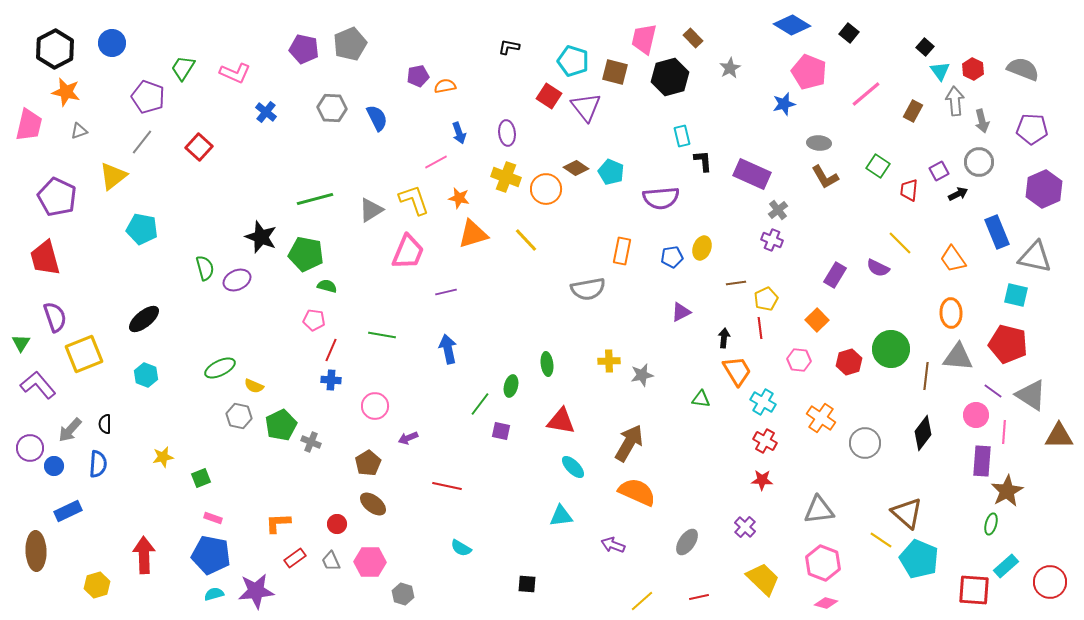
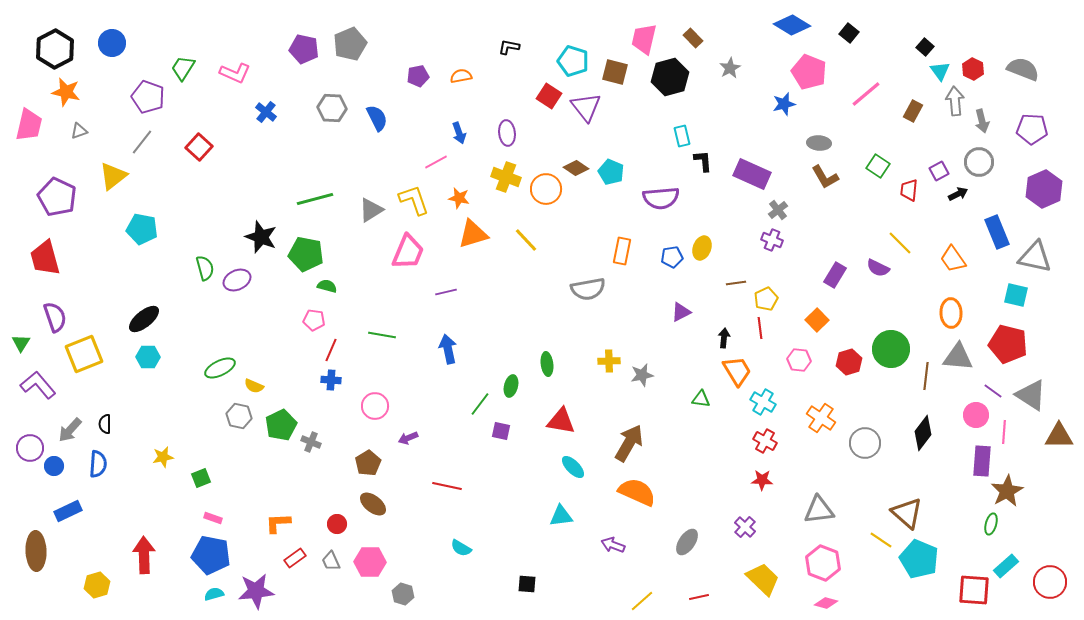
orange semicircle at (445, 86): moved 16 px right, 10 px up
cyan hexagon at (146, 375): moved 2 px right, 18 px up; rotated 20 degrees counterclockwise
